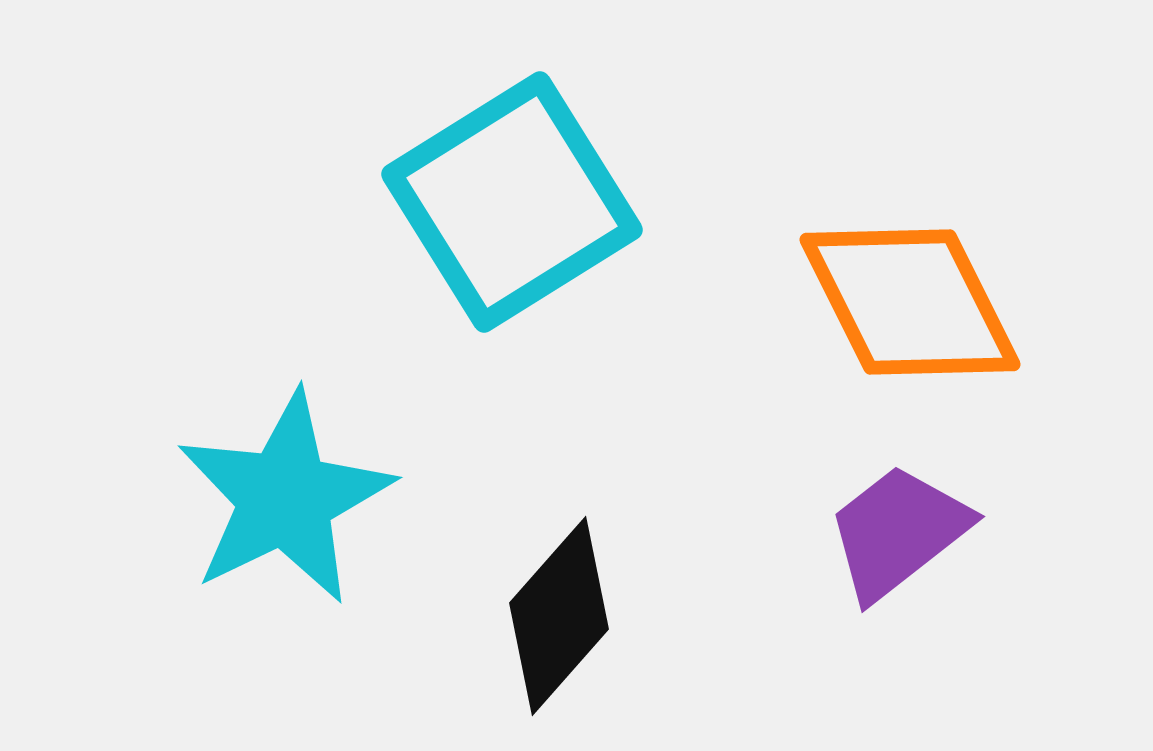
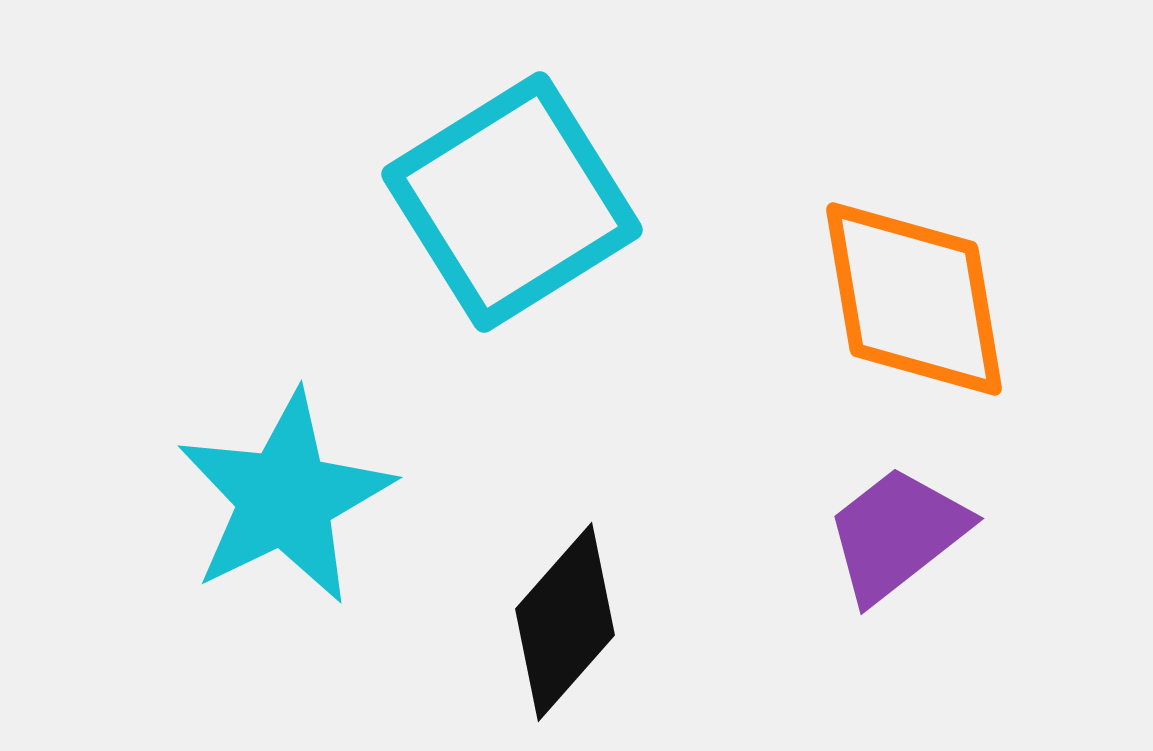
orange diamond: moved 4 px right, 3 px up; rotated 17 degrees clockwise
purple trapezoid: moved 1 px left, 2 px down
black diamond: moved 6 px right, 6 px down
